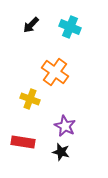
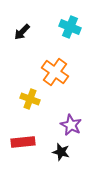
black arrow: moved 9 px left, 7 px down
purple star: moved 6 px right, 1 px up
red rectangle: rotated 15 degrees counterclockwise
